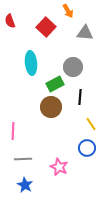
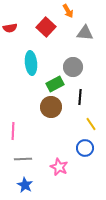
red semicircle: moved 7 px down; rotated 80 degrees counterclockwise
blue circle: moved 2 px left
